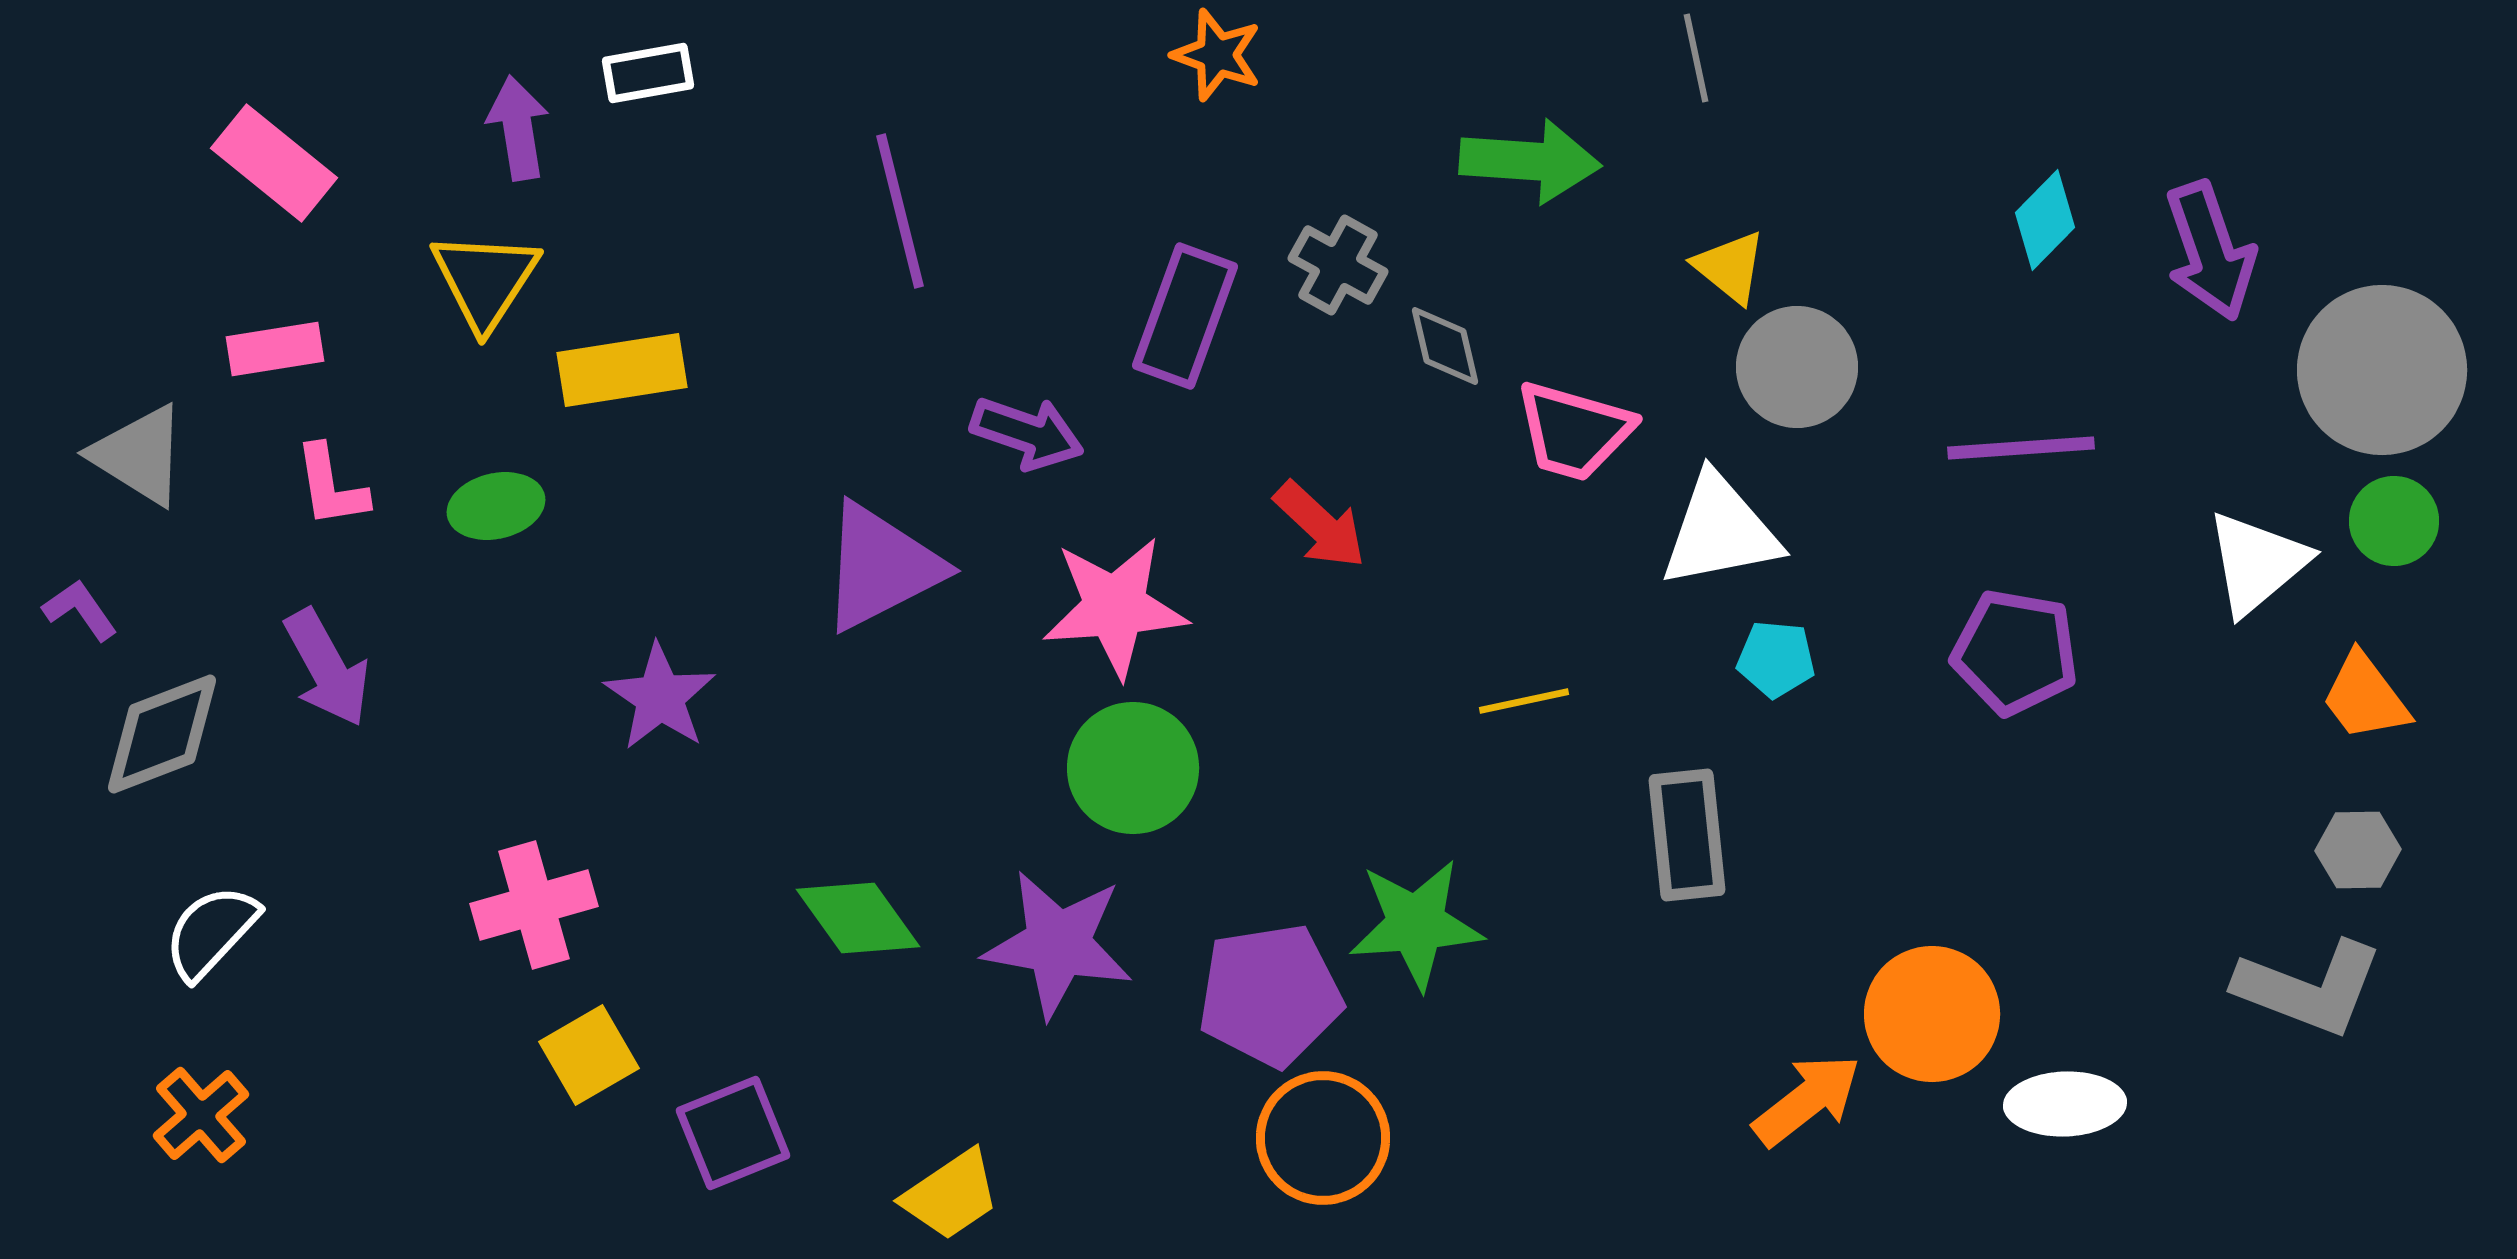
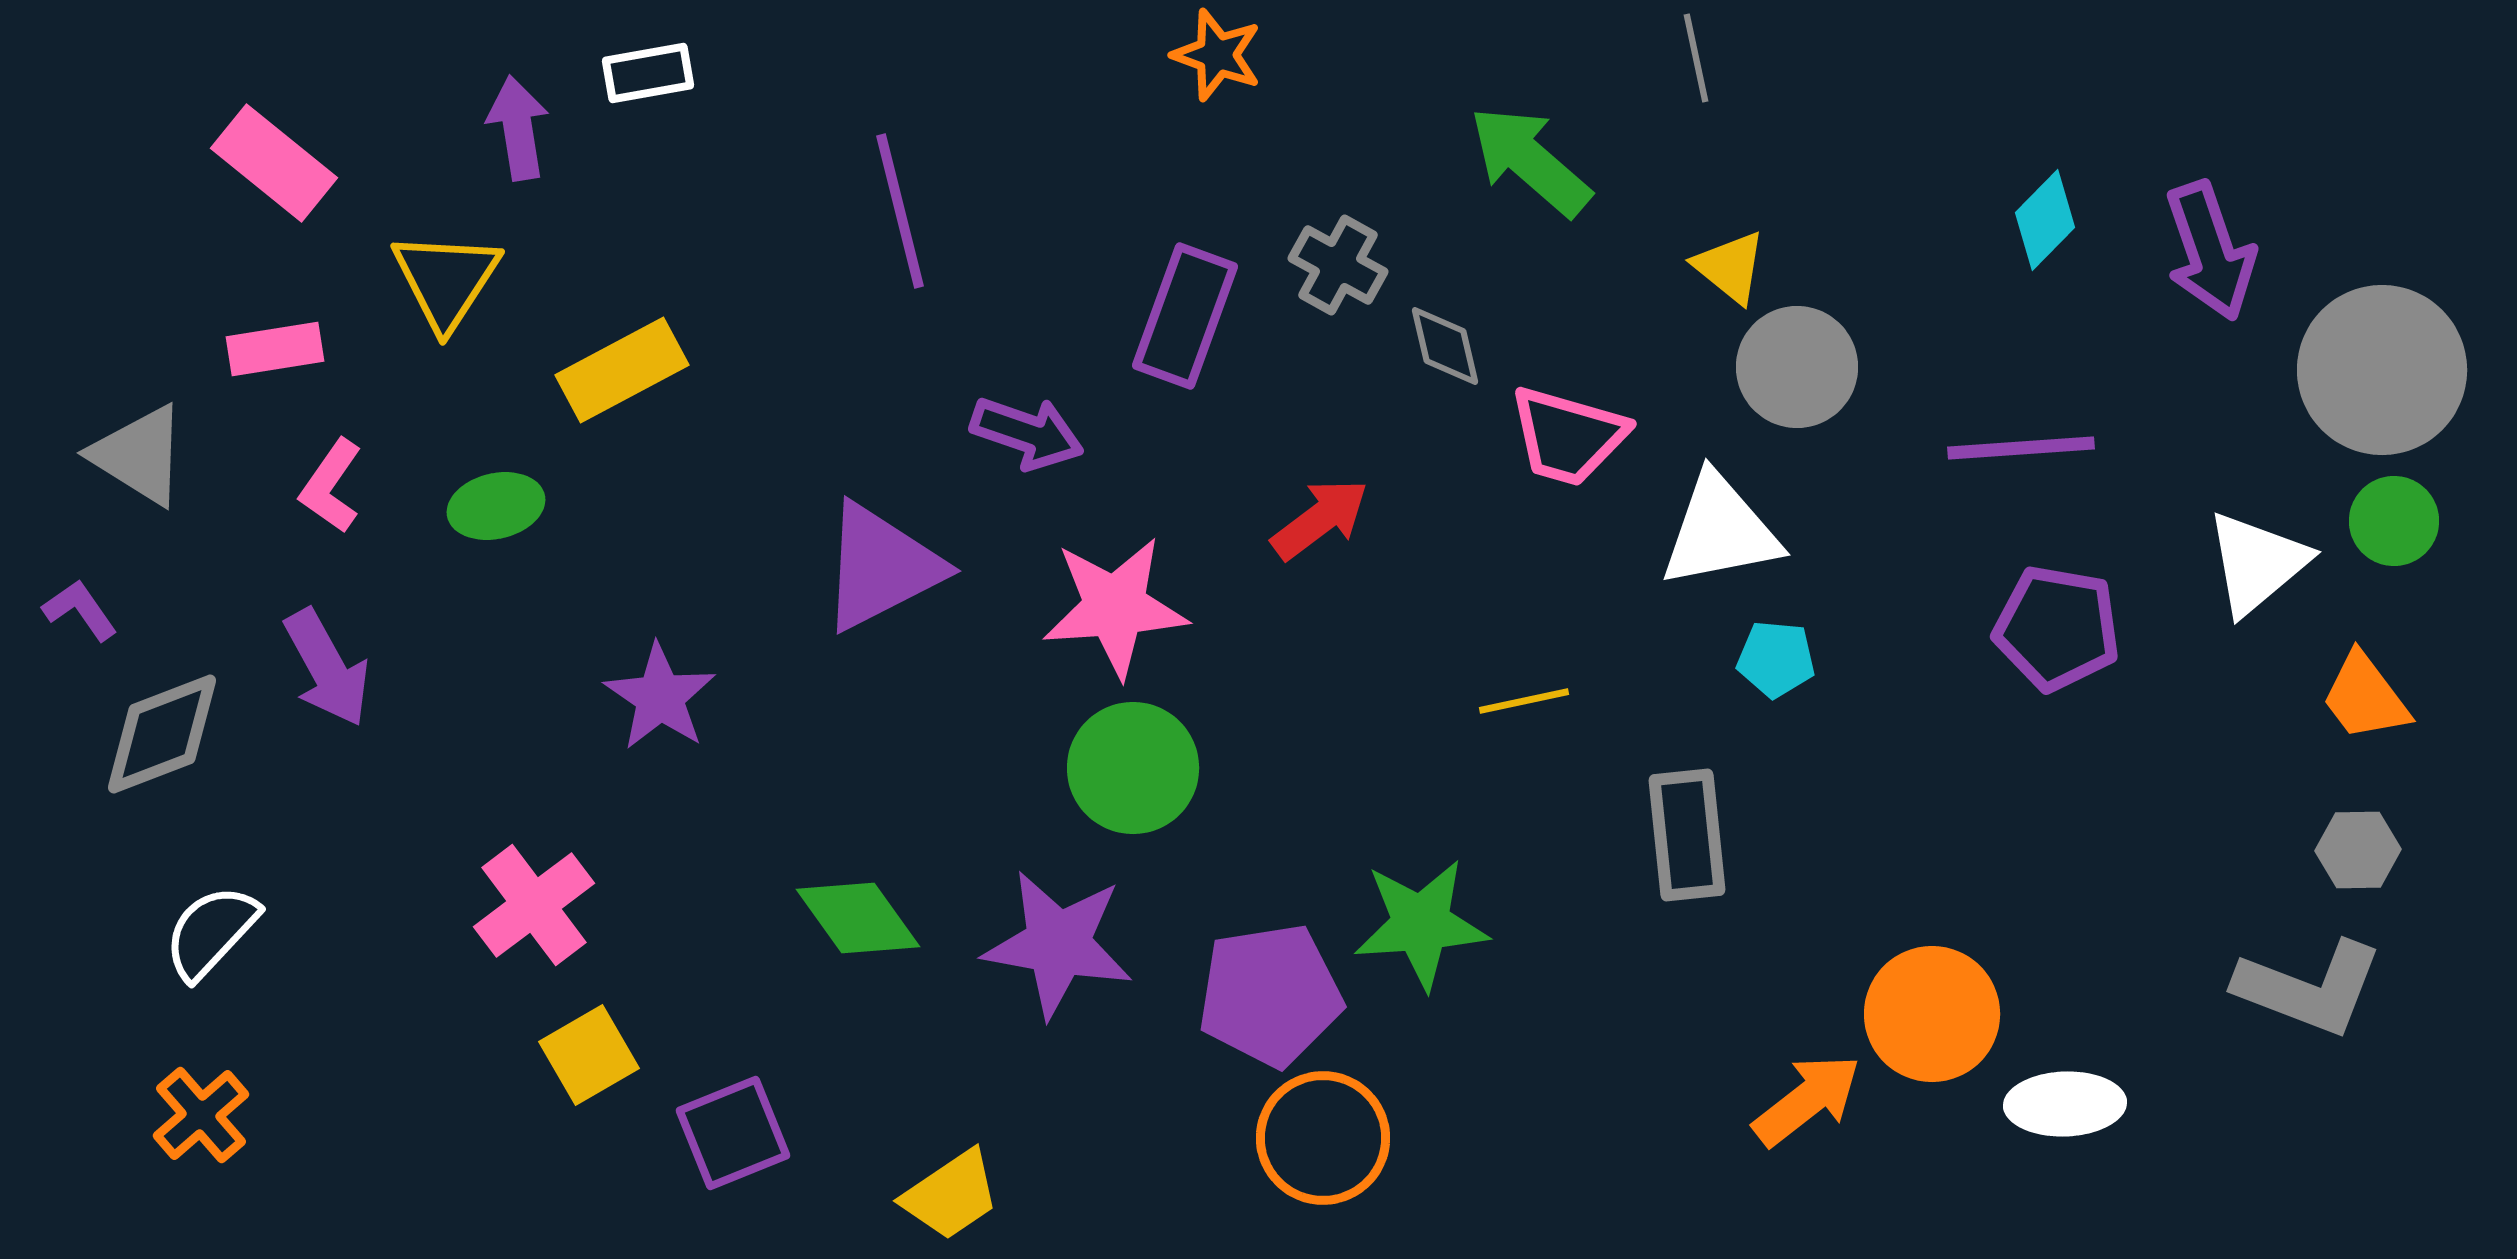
green arrow at (1530, 161): rotated 143 degrees counterclockwise
yellow triangle at (485, 280): moved 39 px left
yellow rectangle at (622, 370): rotated 19 degrees counterclockwise
pink trapezoid at (1574, 431): moved 6 px left, 5 px down
pink L-shape at (331, 486): rotated 44 degrees clockwise
red arrow at (1320, 525): moved 6 px up; rotated 80 degrees counterclockwise
purple pentagon at (2015, 652): moved 42 px right, 24 px up
pink cross at (534, 905): rotated 21 degrees counterclockwise
green star at (1416, 924): moved 5 px right
